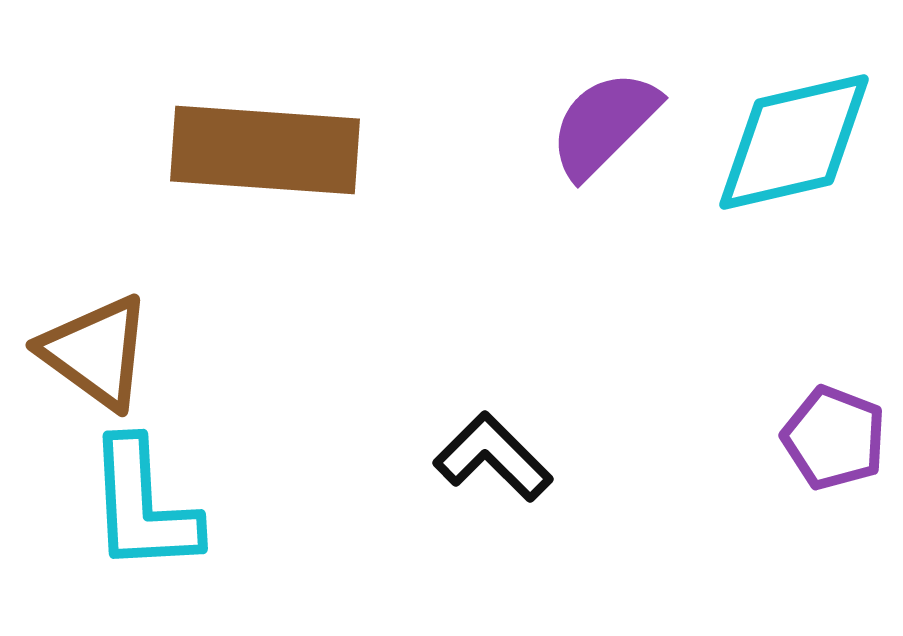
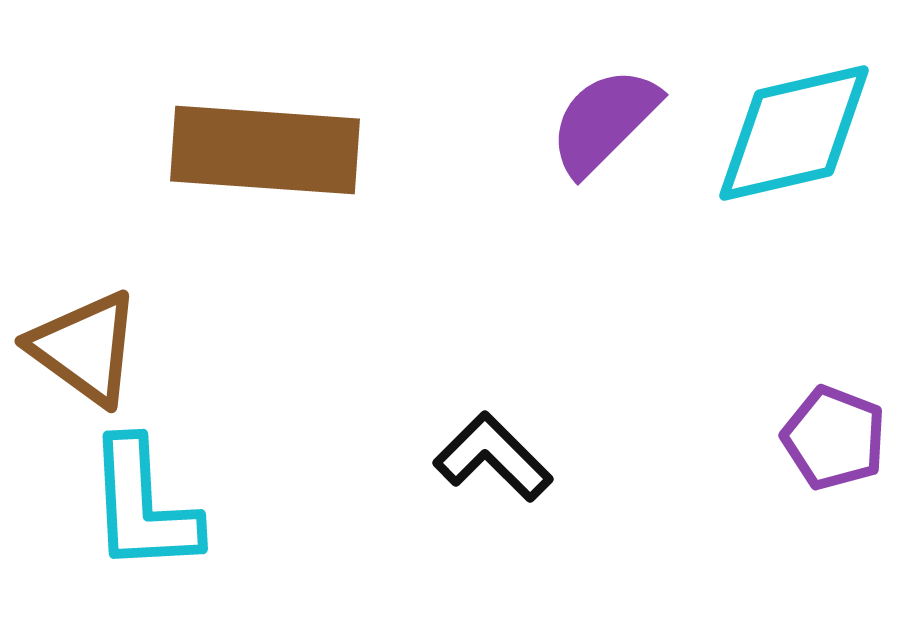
purple semicircle: moved 3 px up
cyan diamond: moved 9 px up
brown triangle: moved 11 px left, 4 px up
